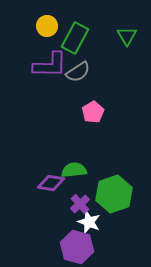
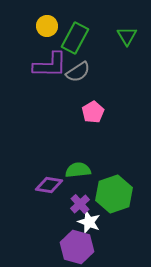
green semicircle: moved 4 px right
purple diamond: moved 2 px left, 2 px down
